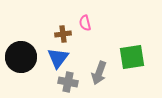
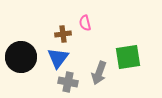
green square: moved 4 px left
